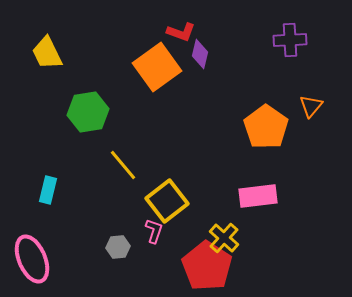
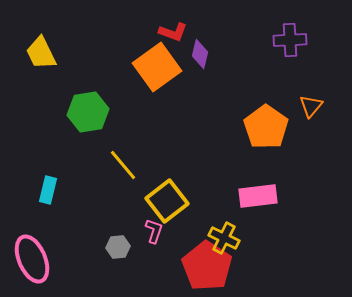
red L-shape: moved 8 px left
yellow trapezoid: moved 6 px left
yellow cross: rotated 16 degrees counterclockwise
